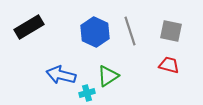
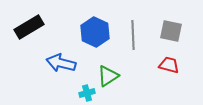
gray line: moved 3 px right, 4 px down; rotated 16 degrees clockwise
blue arrow: moved 12 px up
